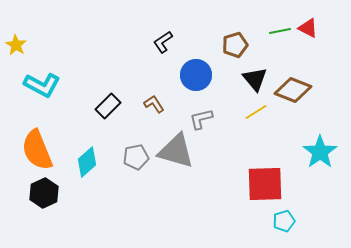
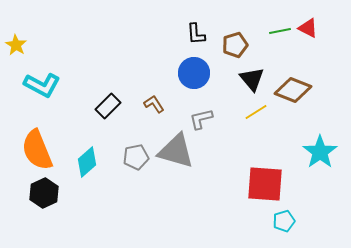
black L-shape: moved 33 px right, 8 px up; rotated 60 degrees counterclockwise
blue circle: moved 2 px left, 2 px up
black triangle: moved 3 px left
red square: rotated 6 degrees clockwise
